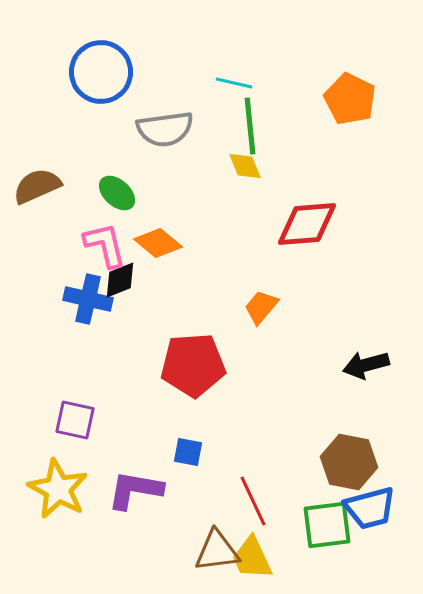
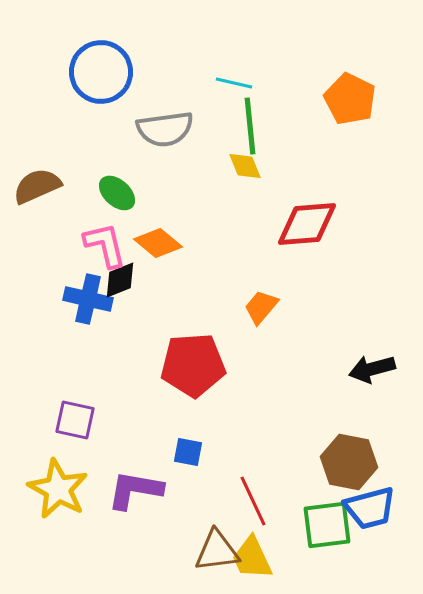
black arrow: moved 6 px right, 4 px down
